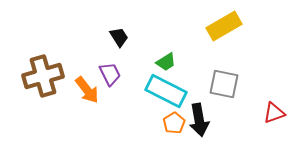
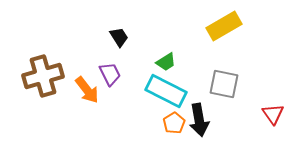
red triangle: moved 1 px left, 1 px down; rotated 45 degrees counterclockwise
